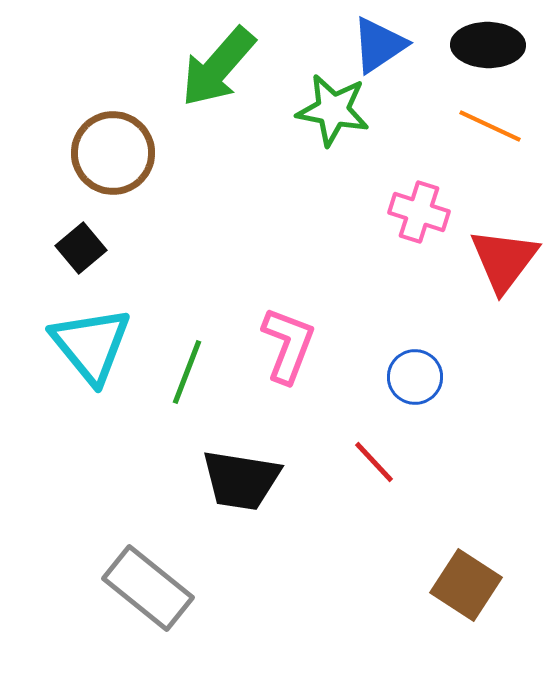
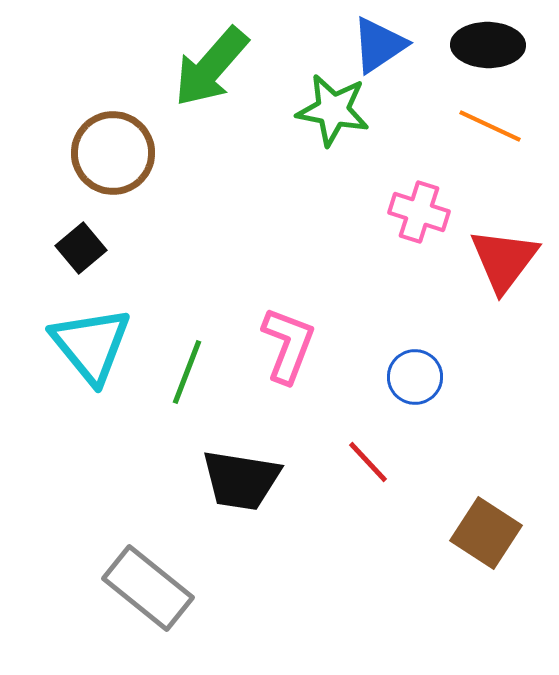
green arrow: moved 7 px left
red line: moved 6 px left
brown square: moved 20 px right, 52 px up
